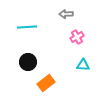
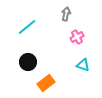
gray arrow: rotated 104 degrees clockwise
cyan line: rotated 36 degrees counterclockwise
cyan triangle: rotated 16 degrees clockwise
